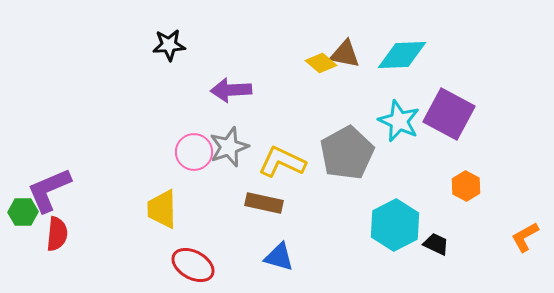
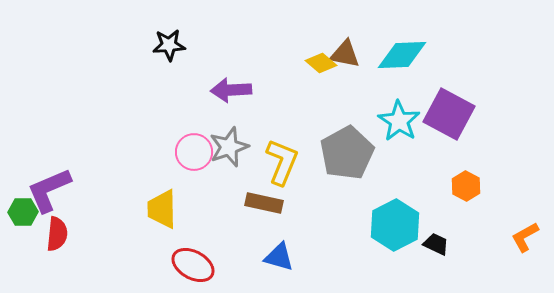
cyan star: rotated 9 degrees clockwise
yellow L-shape: rotated 87 degrees clockwise
